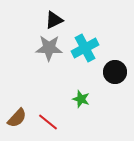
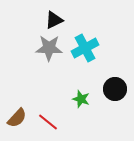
black circle: moved 17 px down
